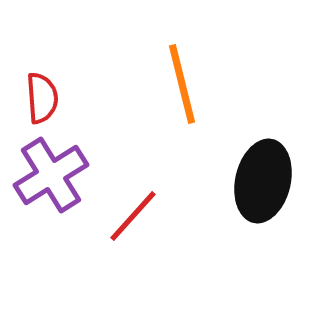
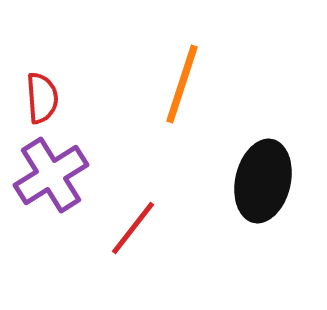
orange line: rotated 32 degrees clockwise
red line: moved 12 px down; rotated 4 degrees counterclockwise
